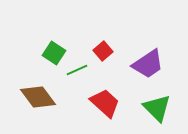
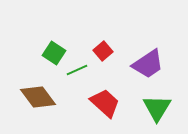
green triangle: rotated 16 degrees clockwise
